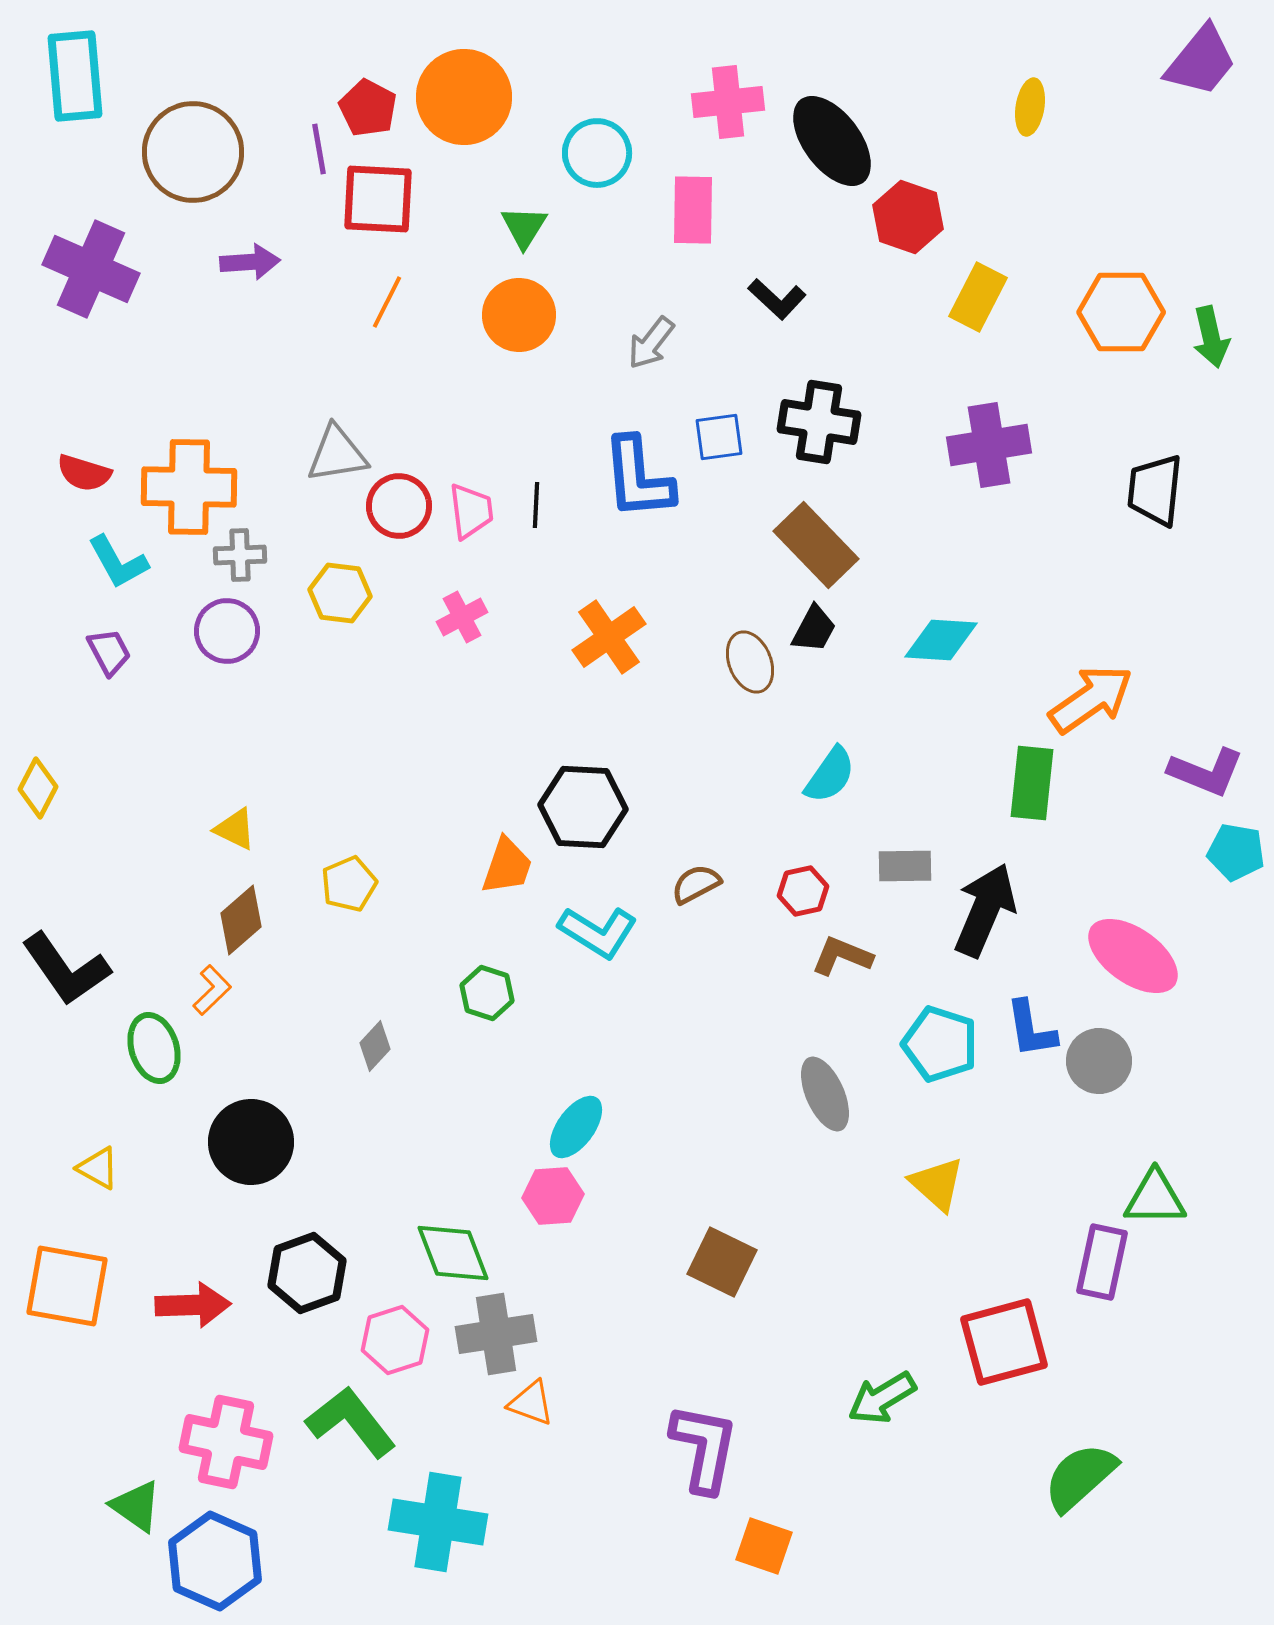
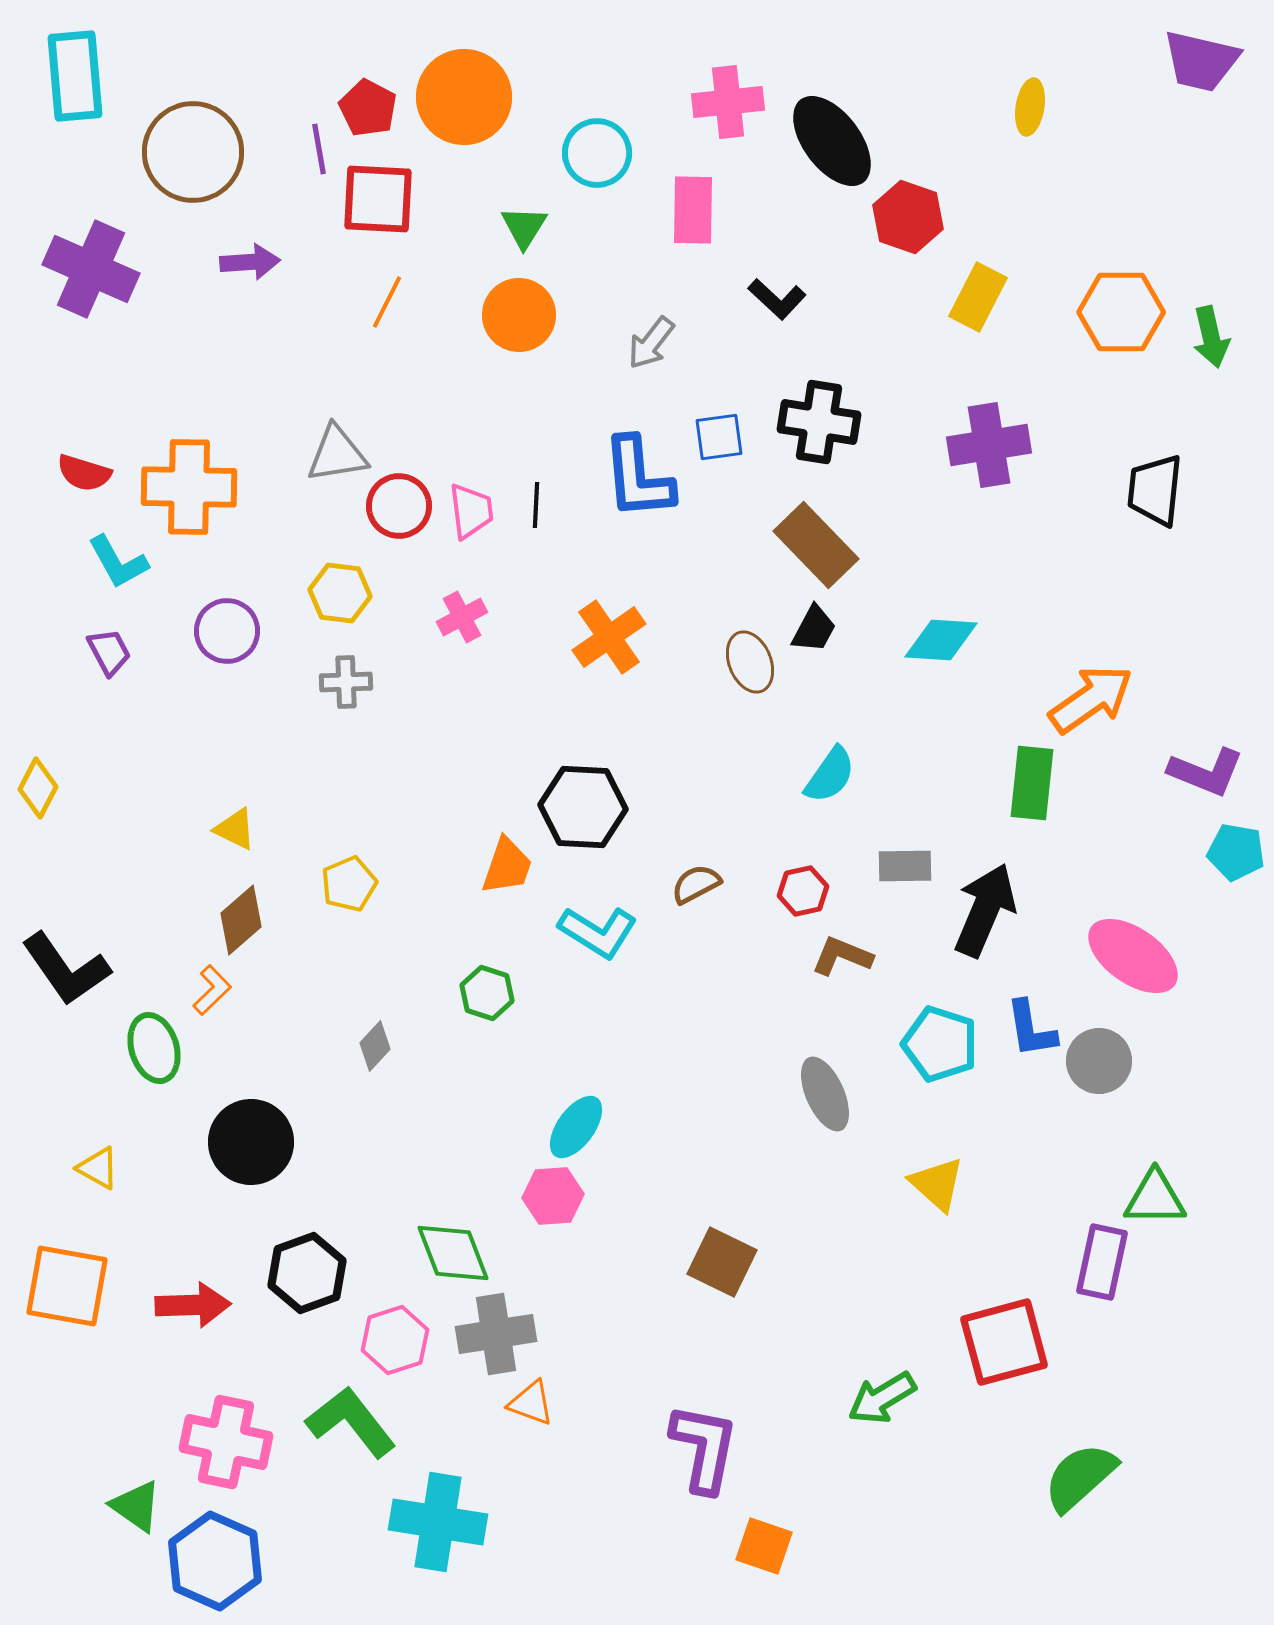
purple trapezoid at (1201, 61): rotated 64 degrees clockwise
gray cross at (240, 555): moved 106 px right, 127 px down
